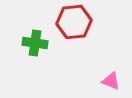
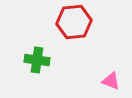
green cross: moved 2 px right, 17 px down
